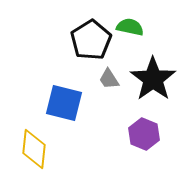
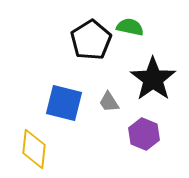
gray trapezoid: moved 23 px down
